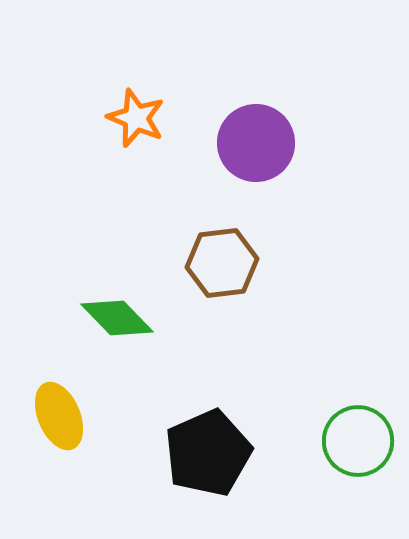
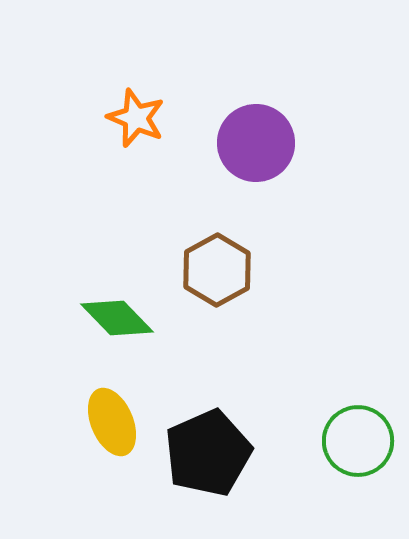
brown hexagon: moved 5 px left, 7 px down; rotated 22 degrees counterclockwise
yellow ellipse: moved 53 px right, 6 px down
